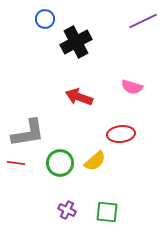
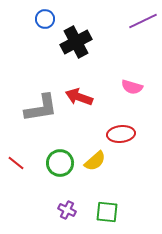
gray L-shape: moved 13 px right, 25 px up
red line: rotated 30 degrees clockwise
